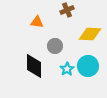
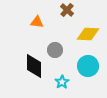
brown cross: rotated 24 degrees counterclockwise
yellow diamond: moved 2 px left
gray circle: moved 4 px down
cyan star: moved 5 px left, 13 px down
